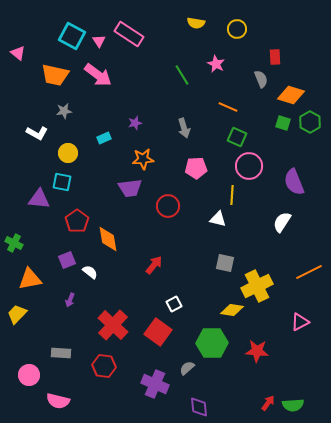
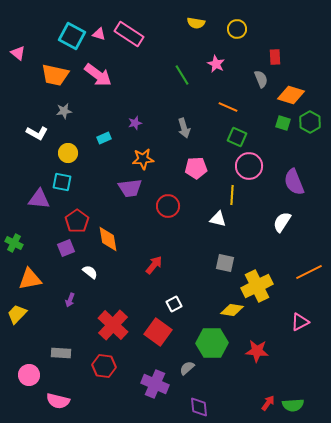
pink triangle at (99, 41): moved 7 px up; rotated 40 degrees counterclockwise
purple square at (67, 260): moved 1 px left, 12 px up
